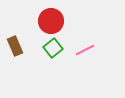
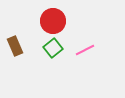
red circle: moved 2 px right
